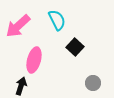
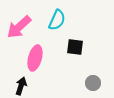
cyan semicircle: rotated 50 degrees clockwise
pink arrow: moved 1 px right, 1 px down
black square: rotated 36 degrees counterclockwise
pink ellipse: moved 1 px right, 2 px up
